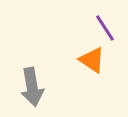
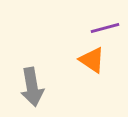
purple line: rotated 72 degrees counterclockwise
